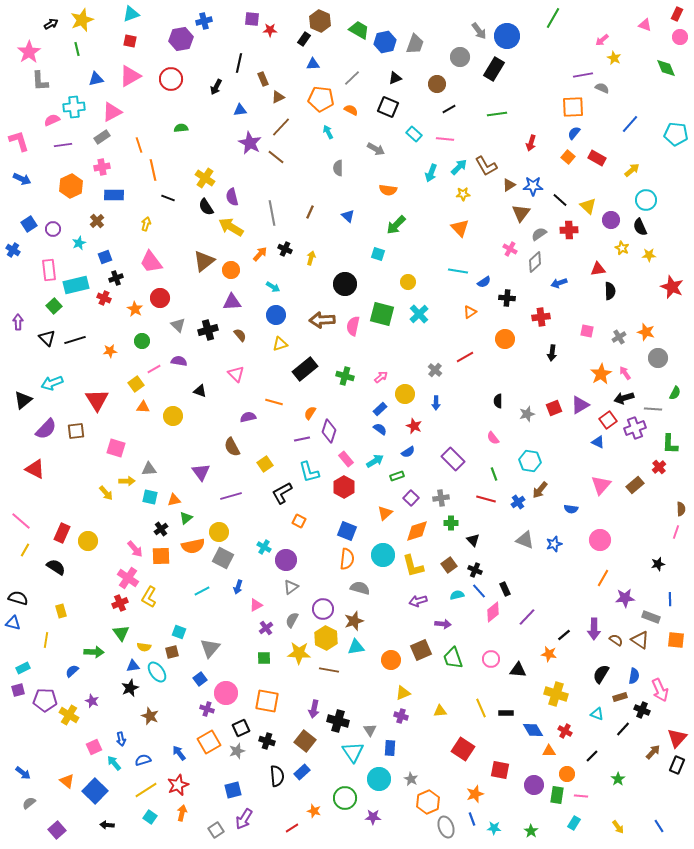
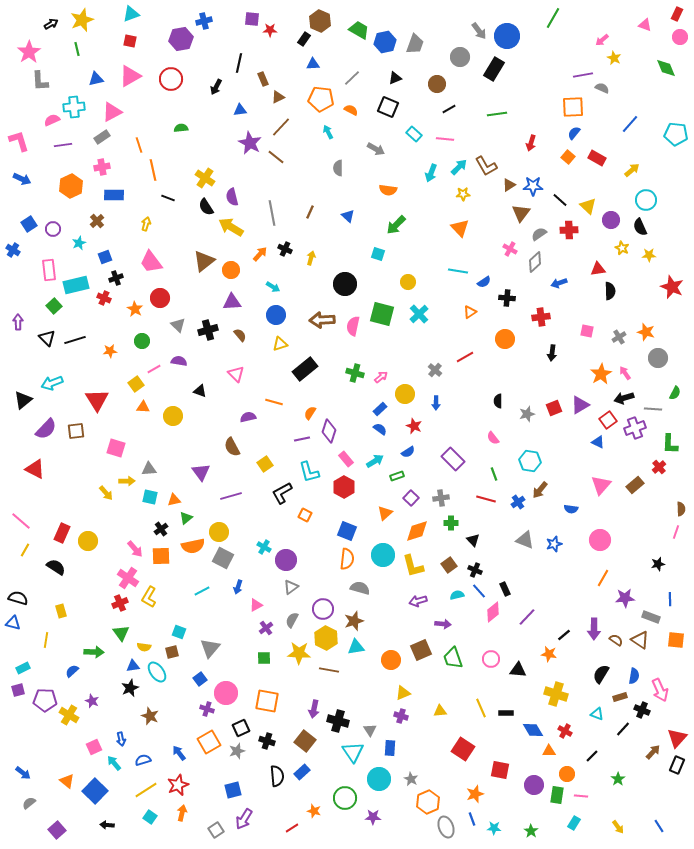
green cross at (345, 376): moved 10 px right, 3 px up
orange square at (299, 521): moved 6 px right, 6 px up
